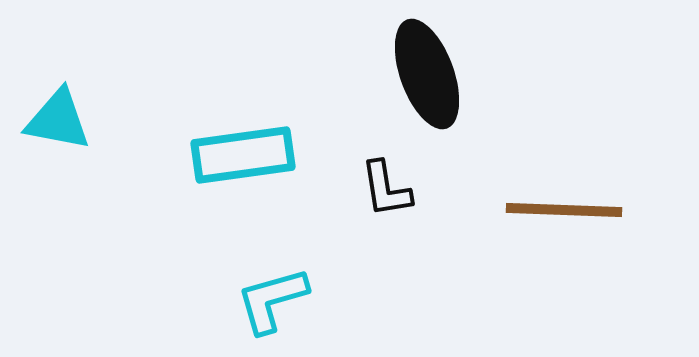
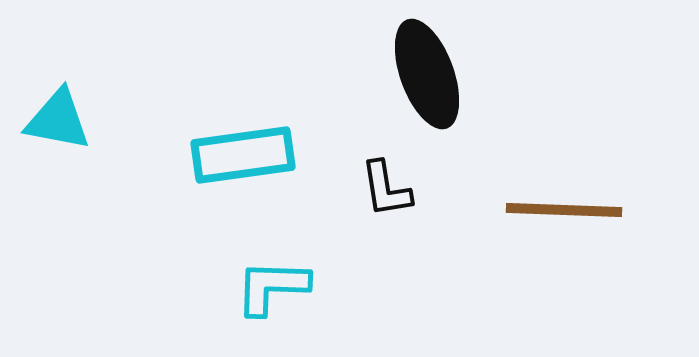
cyan L-shape: moved 13 px up; rotated 18 degrees clockwise
